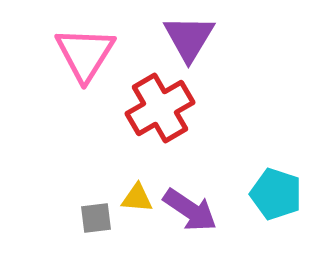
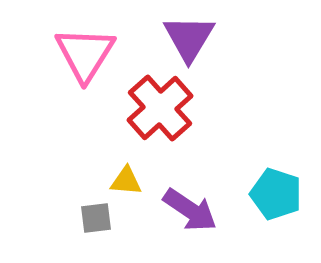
red cross: rotated 12 degrees counterclockwise
yellow triangle: moved 11 px left, 17 px up
